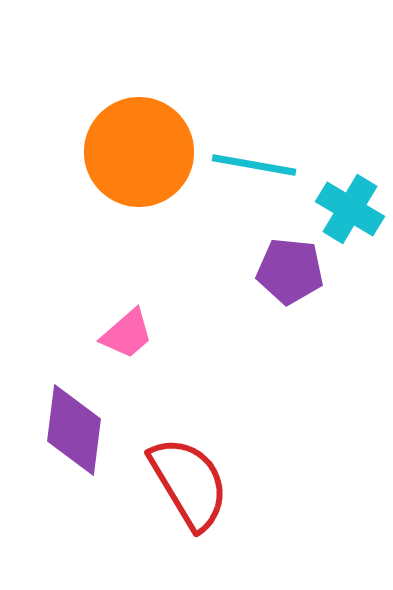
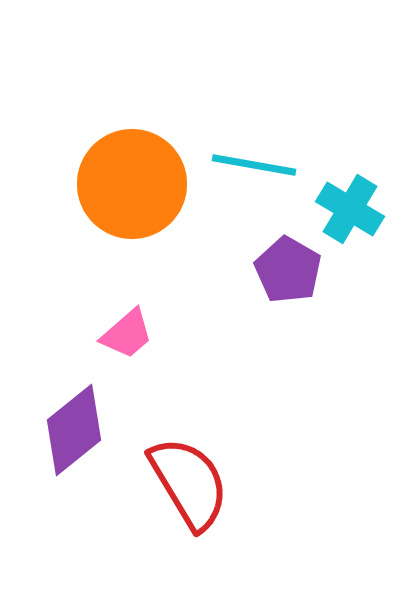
orange circle: moved 7 px left, 32 px down
purple pentagon: moved 2 px left, 1 px up; rotated 24 degrees clockwise
purple diamond: rotated 44 degrees clockwise
